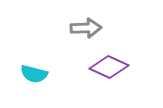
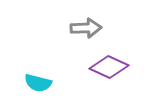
cyan semicircle: moved 4 px right, 9 px down
